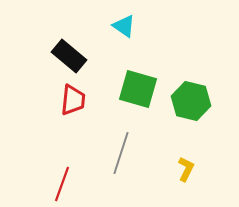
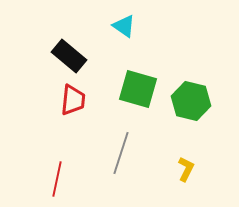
red line: moved 5 px left, 5 px up; rotated 8 degrees counterclockwise
